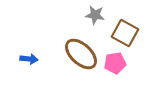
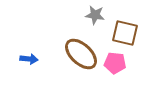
brown square: rotated 16 degrees counterclockwise
pink pentagon: rotated 15 degrees clockwise
